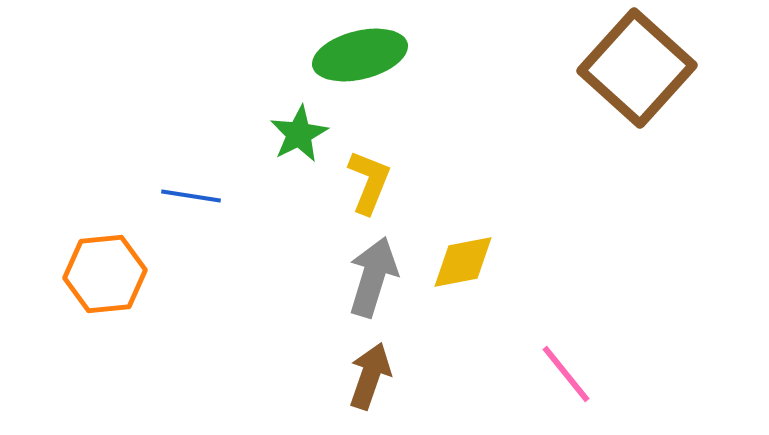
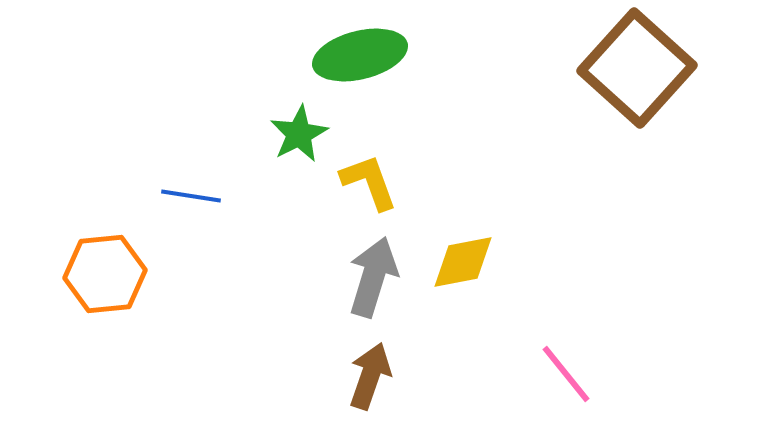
yellow L-shape: rotated 42 degrees counterclockwise
